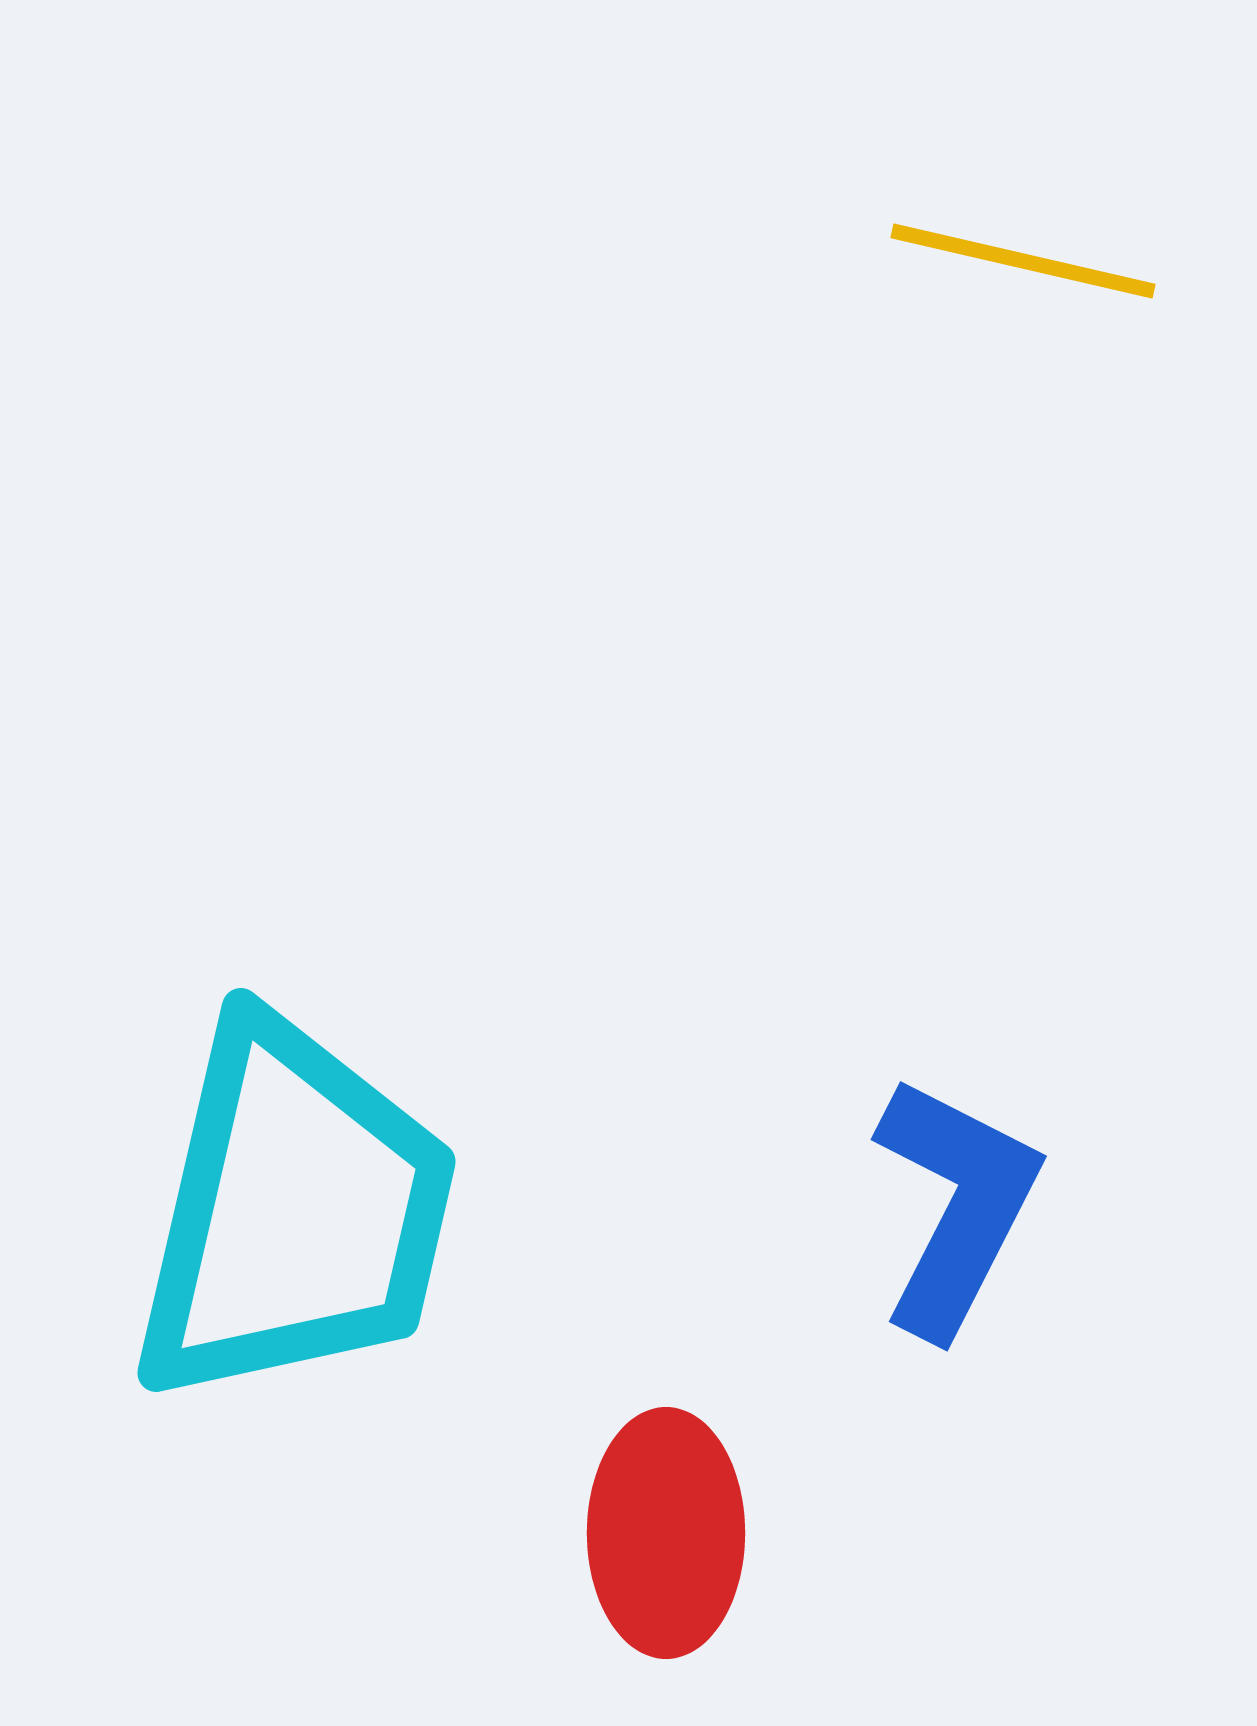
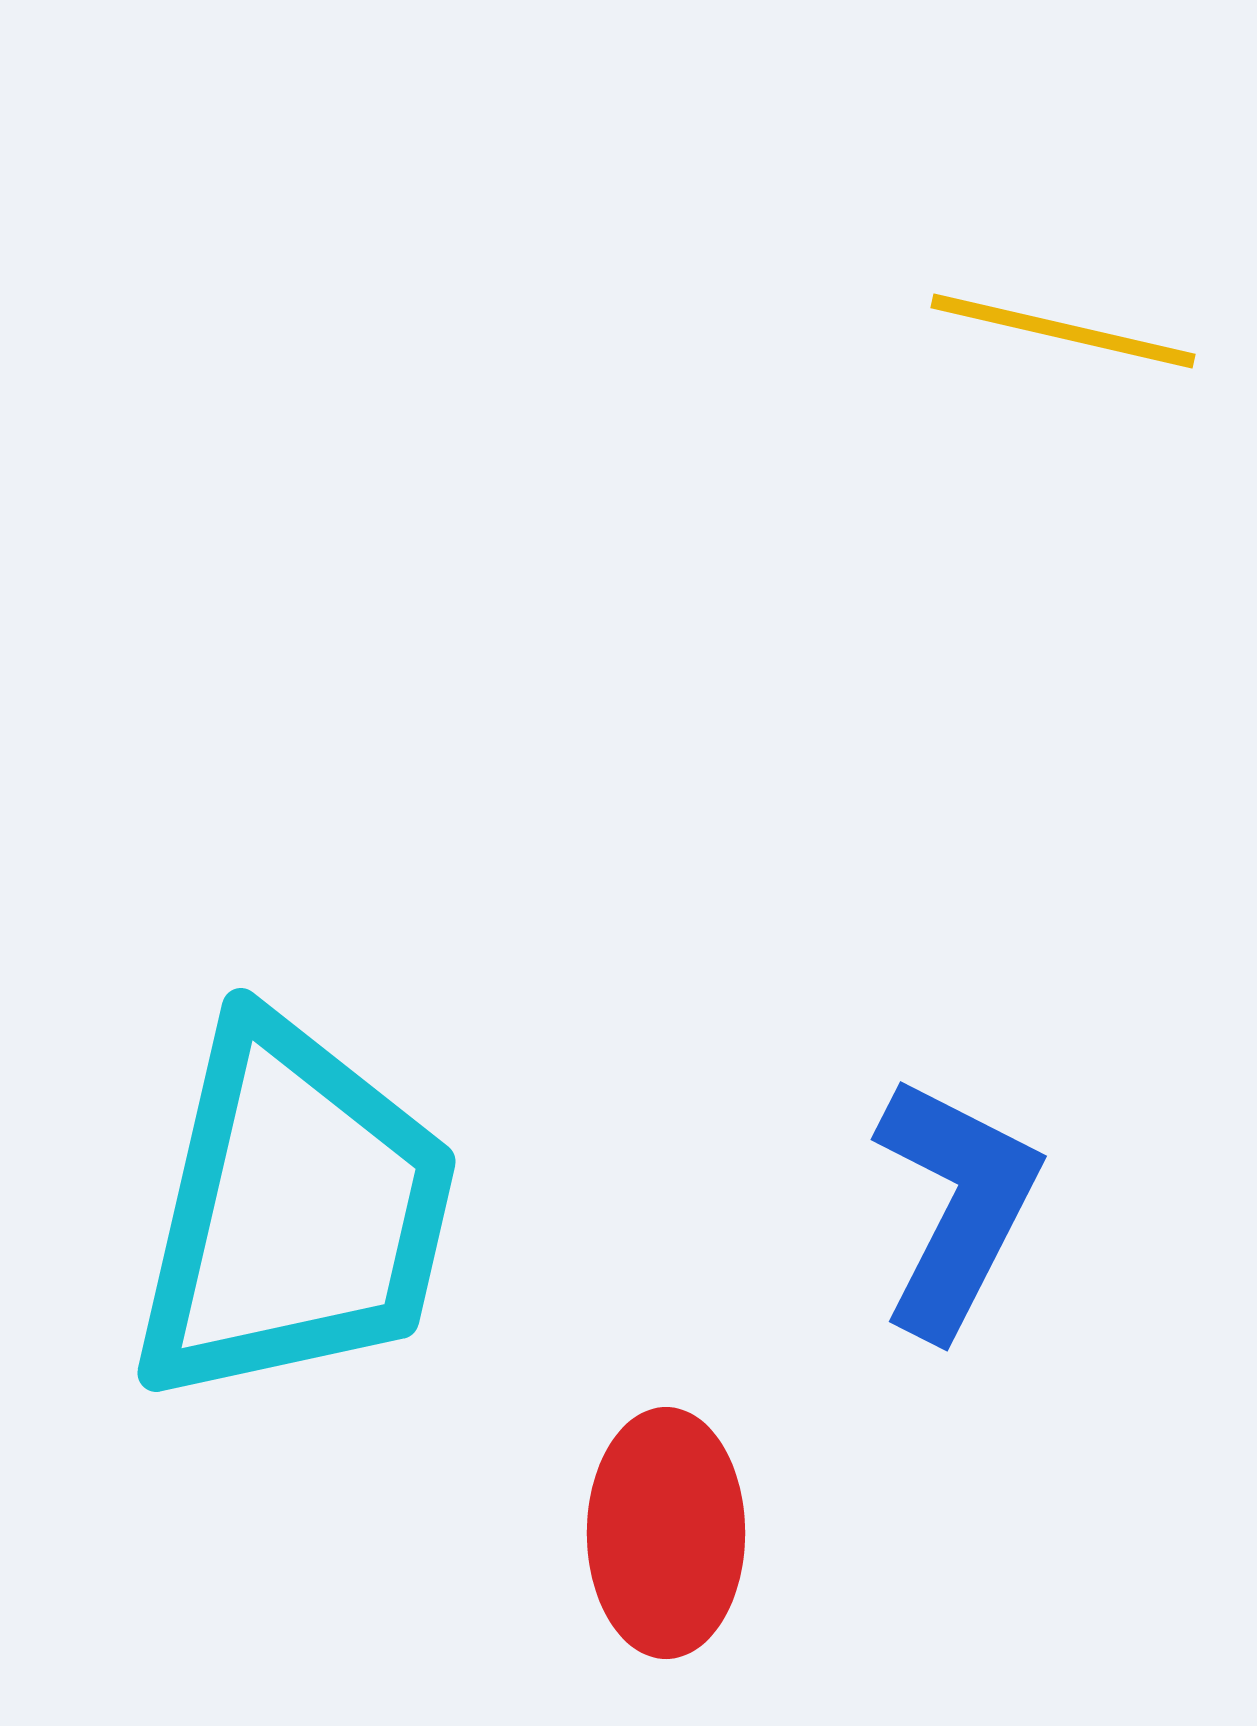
yellow line: moved 40 px right, 70 px down
